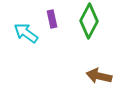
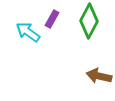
purple rectangle: rotated 42 degrees clockwise
cyan arrow: moved 2 px right, 1 px up
